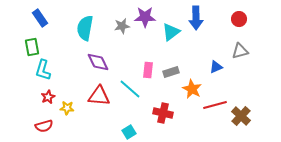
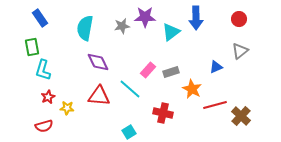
gray triangle: rotated 24 degrees counterclockwise
pink rectangle: rotated 35 degrees clockwise
